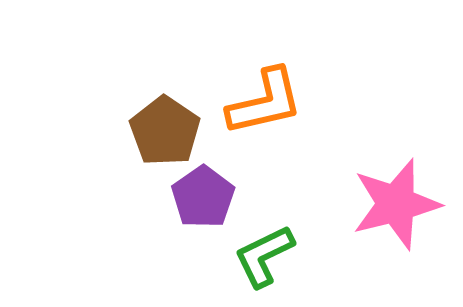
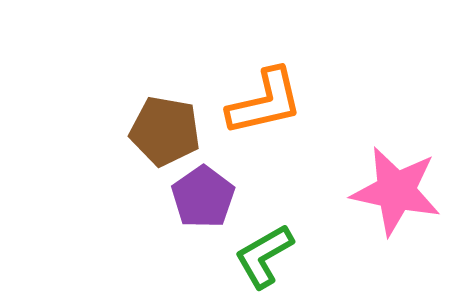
brown pentagon: rotated 24 degrees counterclockwise
pink star: moved 13 px up; rotated 26 degrees clockwise
green L-shape: rotated 4 degrees counterclockwise
